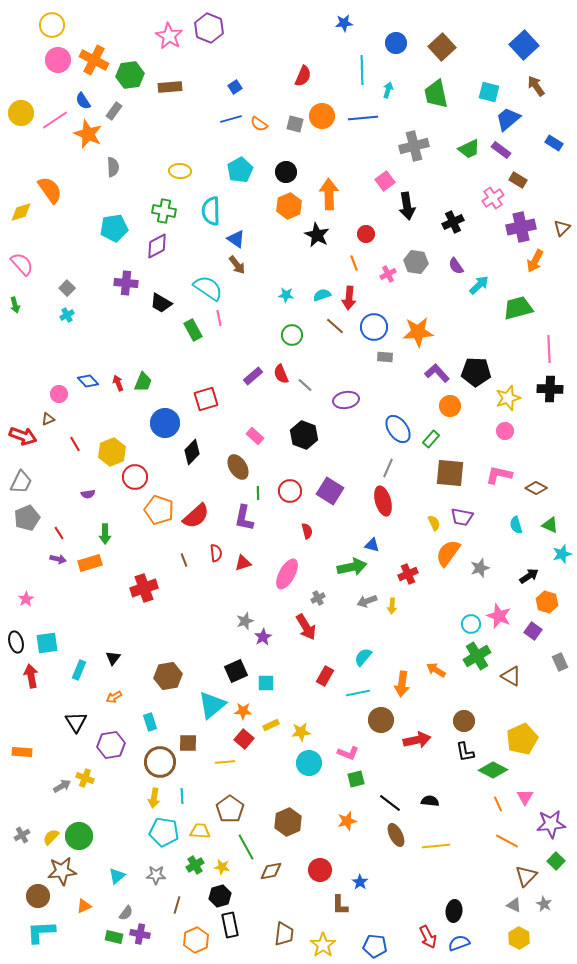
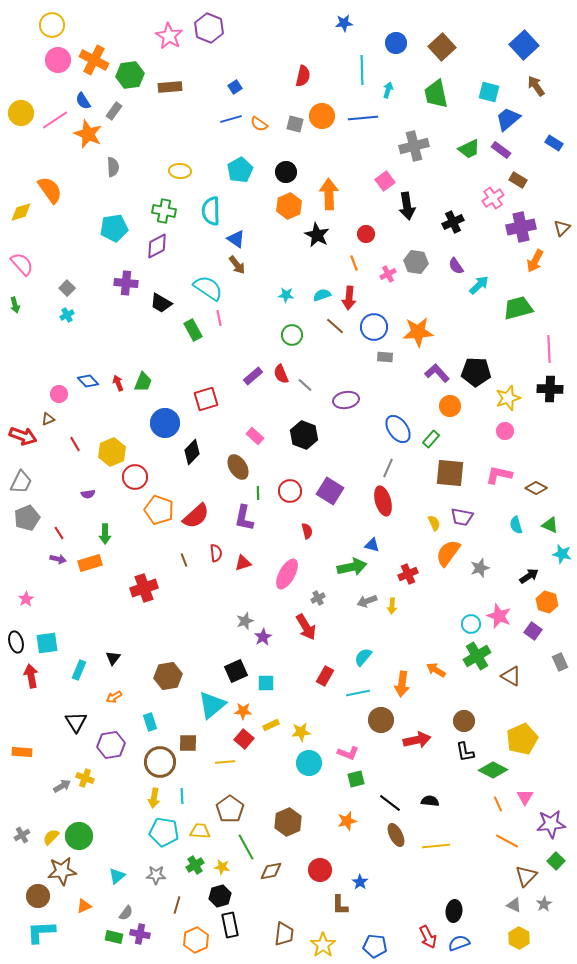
red semicircle at (303, 76): rotated 10 degrees counterclockwise
cyan star at (562, 554): rotated 30 degrees clockwise
gray star at (544, 904): rotated 14 degrees clockwise
